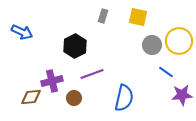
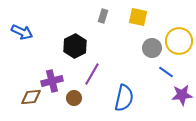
gray circle: moved 3 px down
purple line: rotated 40 degrees counterclockwise
